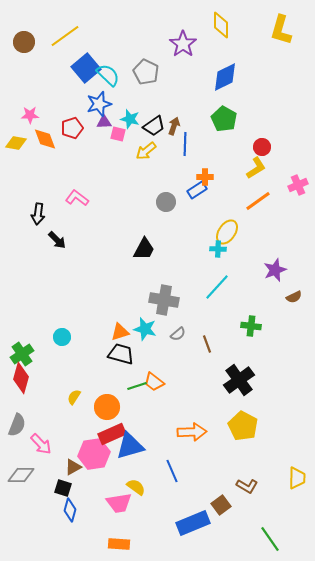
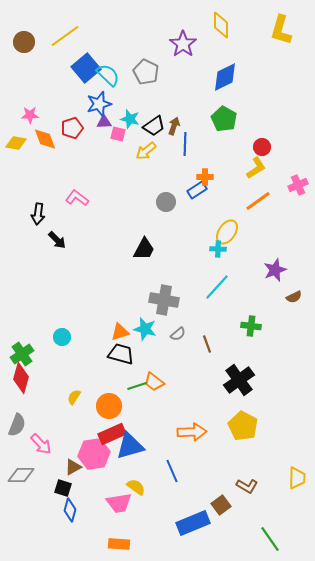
orange circle at (107, 407): moved 2 px right, 1 px up
